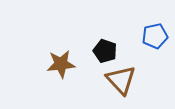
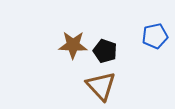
brown star: moved 12 px right, 19 px up; rotated 8 degrees clockwise
brown triangle: moved 20 px left, 6 px down
